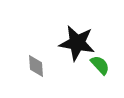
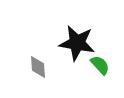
gray diamond: moved 2 px right, 1 px down
